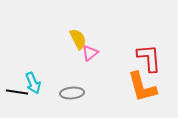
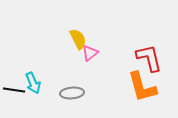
red L-shape: rotated 8 degrees counterclockwise
black line: moved 3 px left, 2 px up
